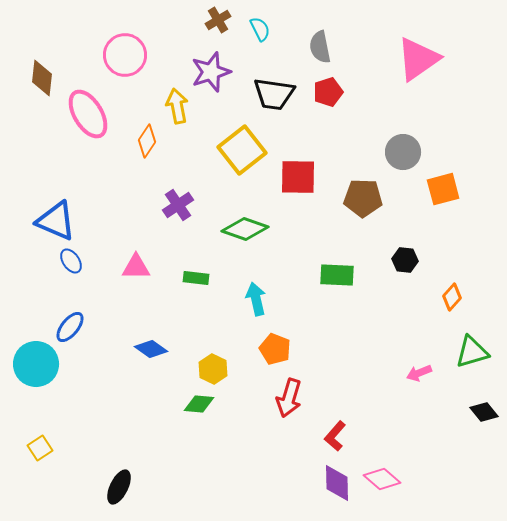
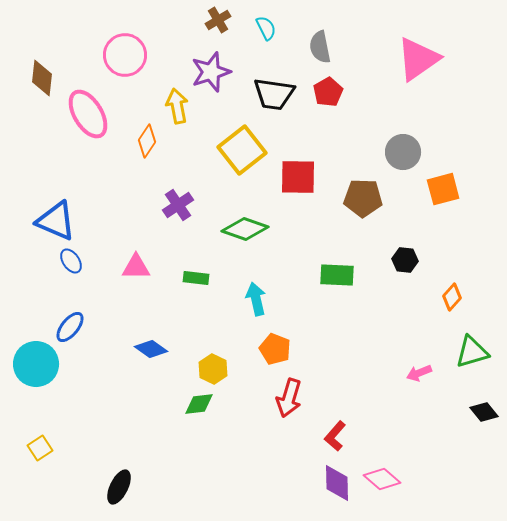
cyan semicircle at (260, 29): moved 6 px right, 1 px up
red pentagon at (328, 92): rotated 12 degrees counterclockwise
green diamond at (199, 404): rotated 12 degrees counterclockwise
